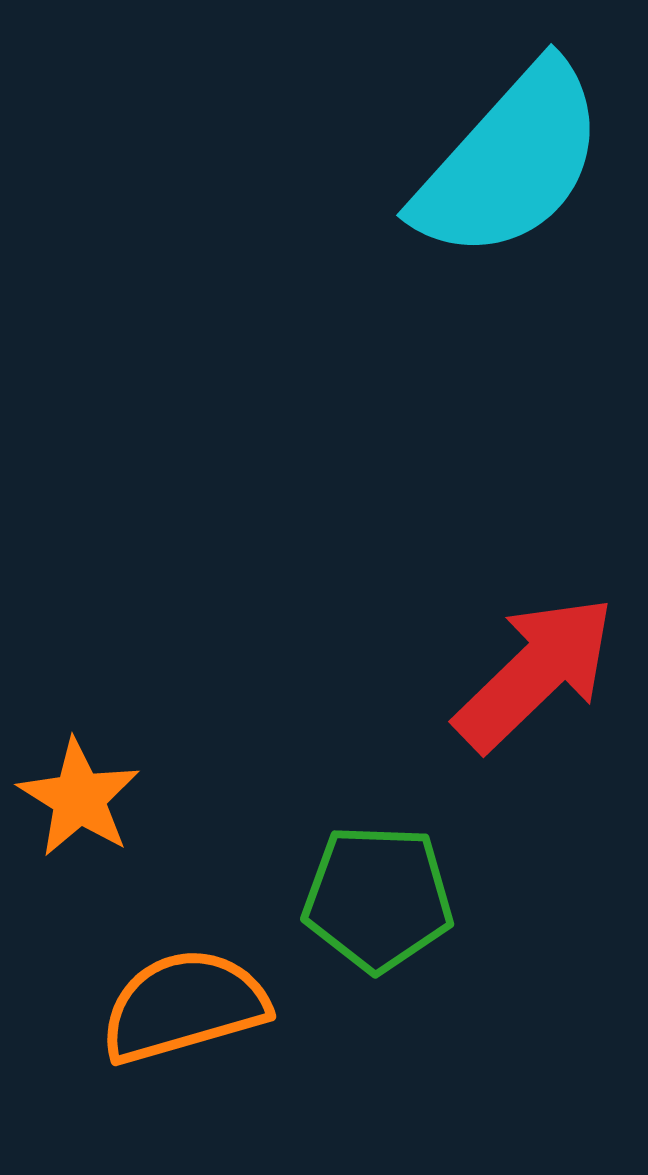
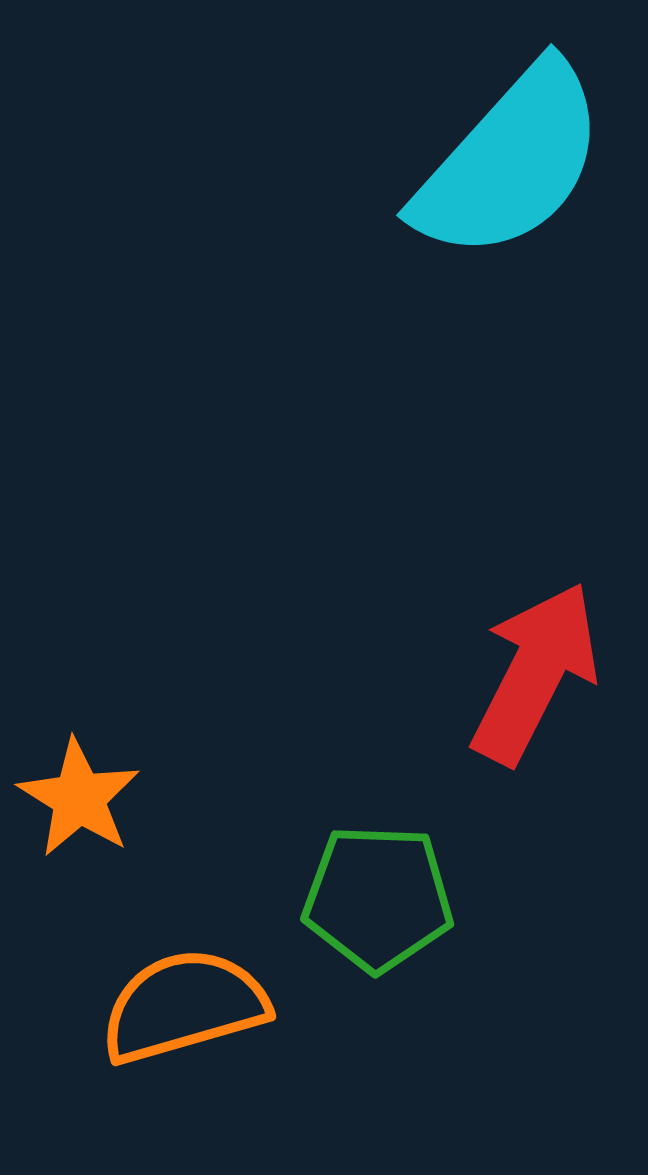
red arrow: rotated 19 degrees counterclockwise
